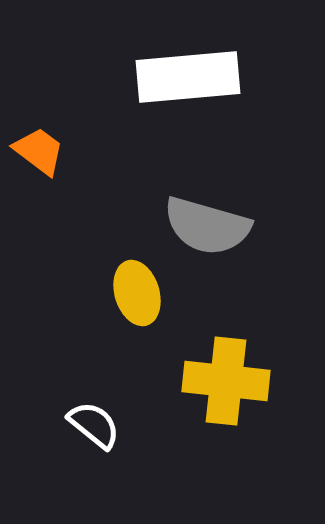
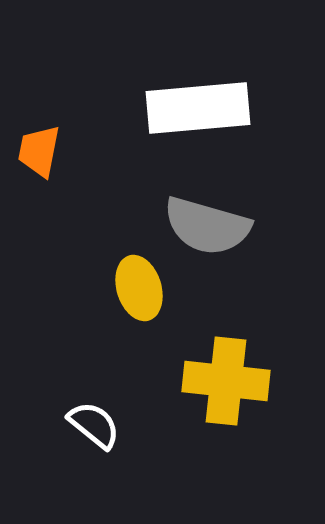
white rectangle: moved 10 px right, 31 px down
orange trapezoid: rotated 116 degrees counterclockwise
yellow ellipse: moved 2 px right, 5 px up
